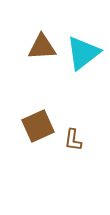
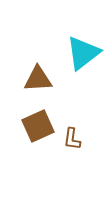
brown triangle: moved 4 px left, 32 px down
brown L-shape: moved 1 px left, 1 px up
